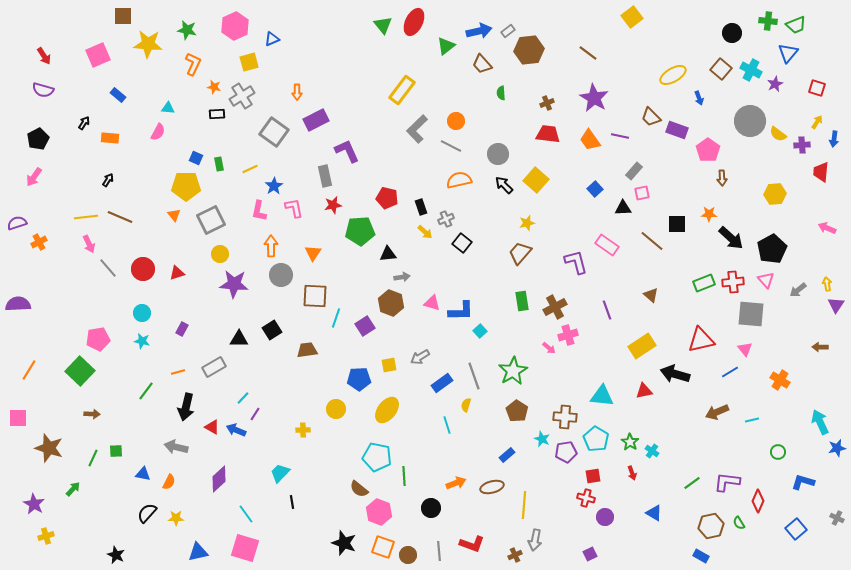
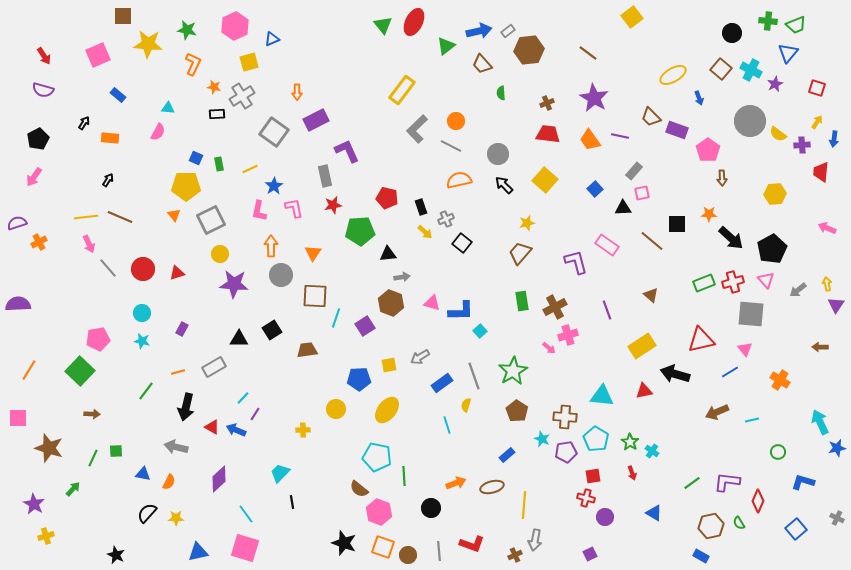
yellow square at (536, 180): moved 9 px right
red cross at (733, 282): rotated 10 degrees counterclockwise
